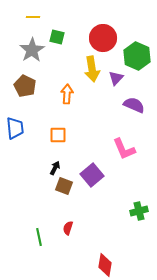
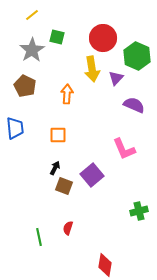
yellow line: moved 1 px left, 2 px up; rotated 40 degrees counterclockwise
